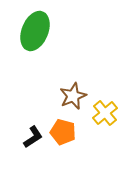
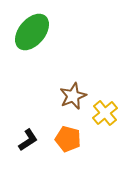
green ellipse: moved 3 px left, 1 px down; rotated 18 degrees clockwise
orange pentagon: moved 5 px right, 7 px down
black L-shape: moved 5 px left, 3 px down
